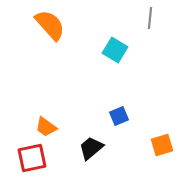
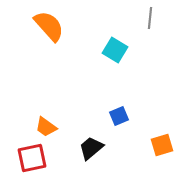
orange semicircle: moved 1 px left, 1 px down
